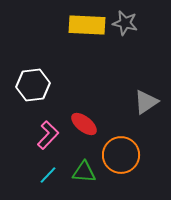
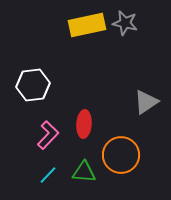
yellow rectangle: rotated 15 degrees counterclockwise
red ellipse: rotated 56 degrees clockwise
